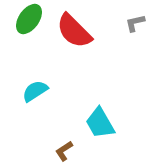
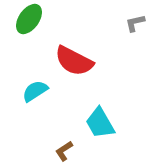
red semicircle: moved 30 px down; rotated 18 degrees counterclockwise
